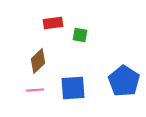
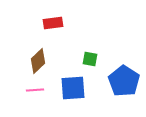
green square: moved 10 px right, 24 px down
